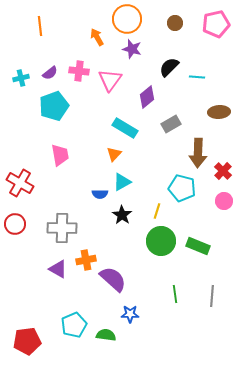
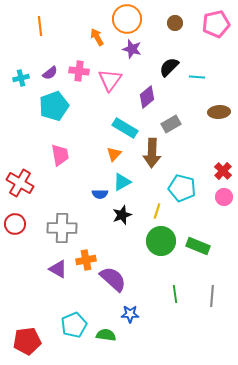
brown arrow at (198, 153): moved 46 px left
pink circle at (224, 201): moved 4 px up
black star at (122, 215): rotated 18 degrees clockwise
